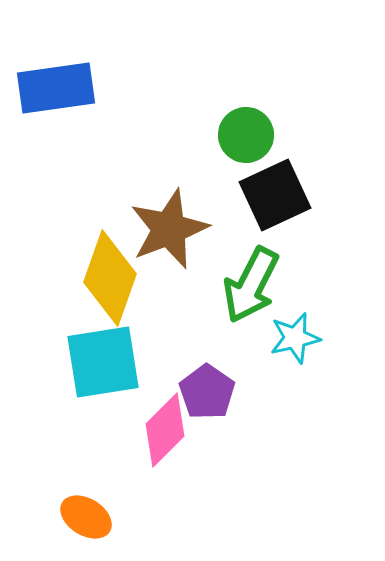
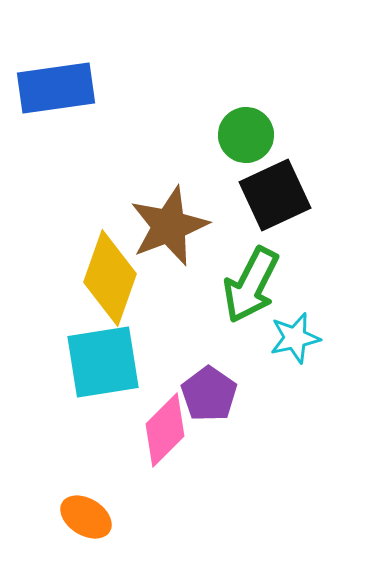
brown star: moved 3 px up
purple pentagon: moved 2 px right, 2 px down
